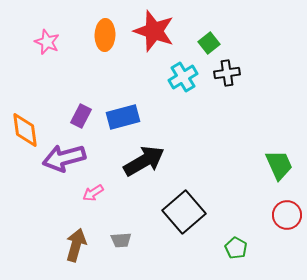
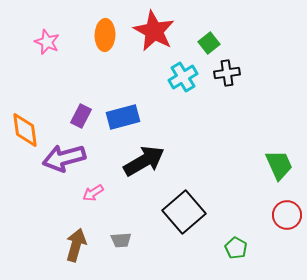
red star: rotated 9 degrees clockwise
